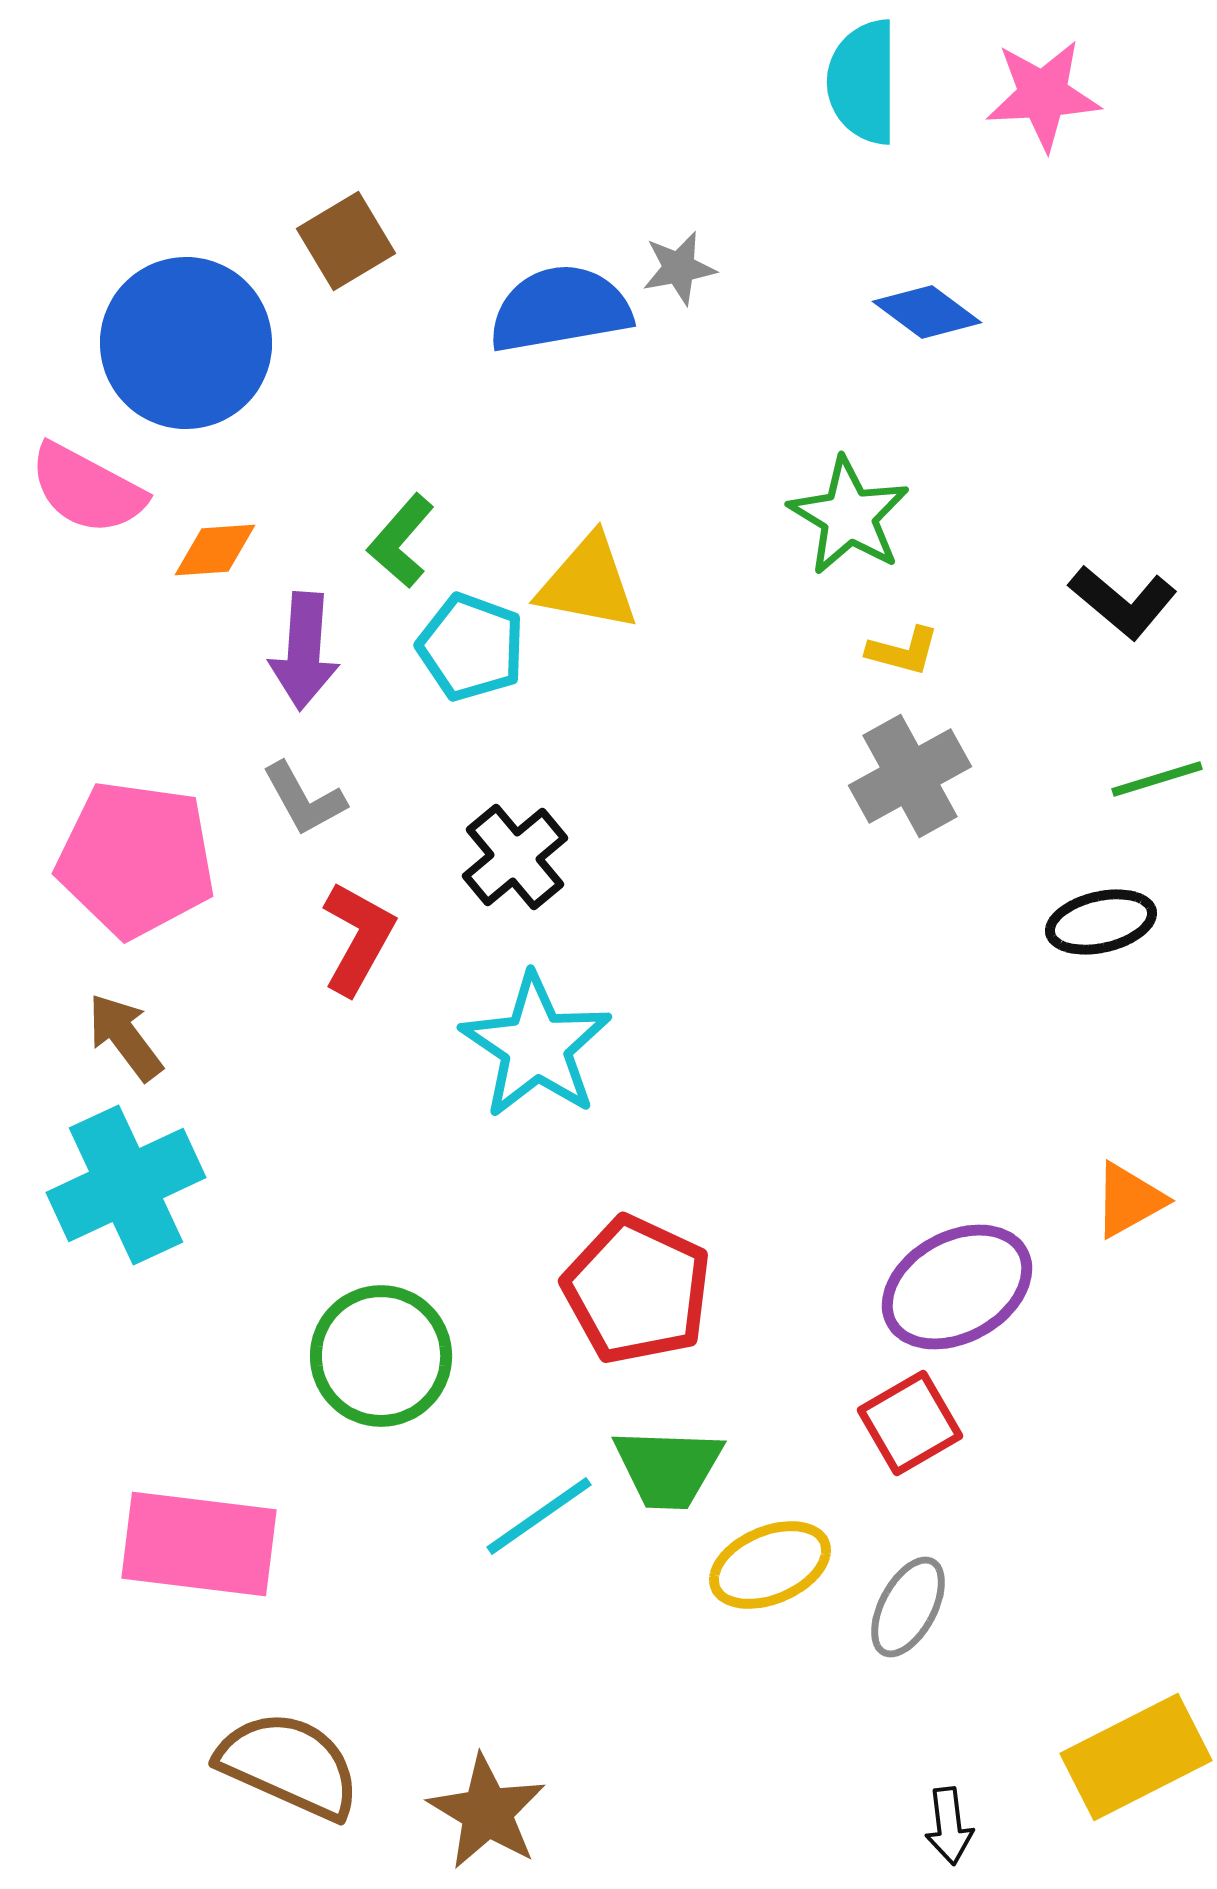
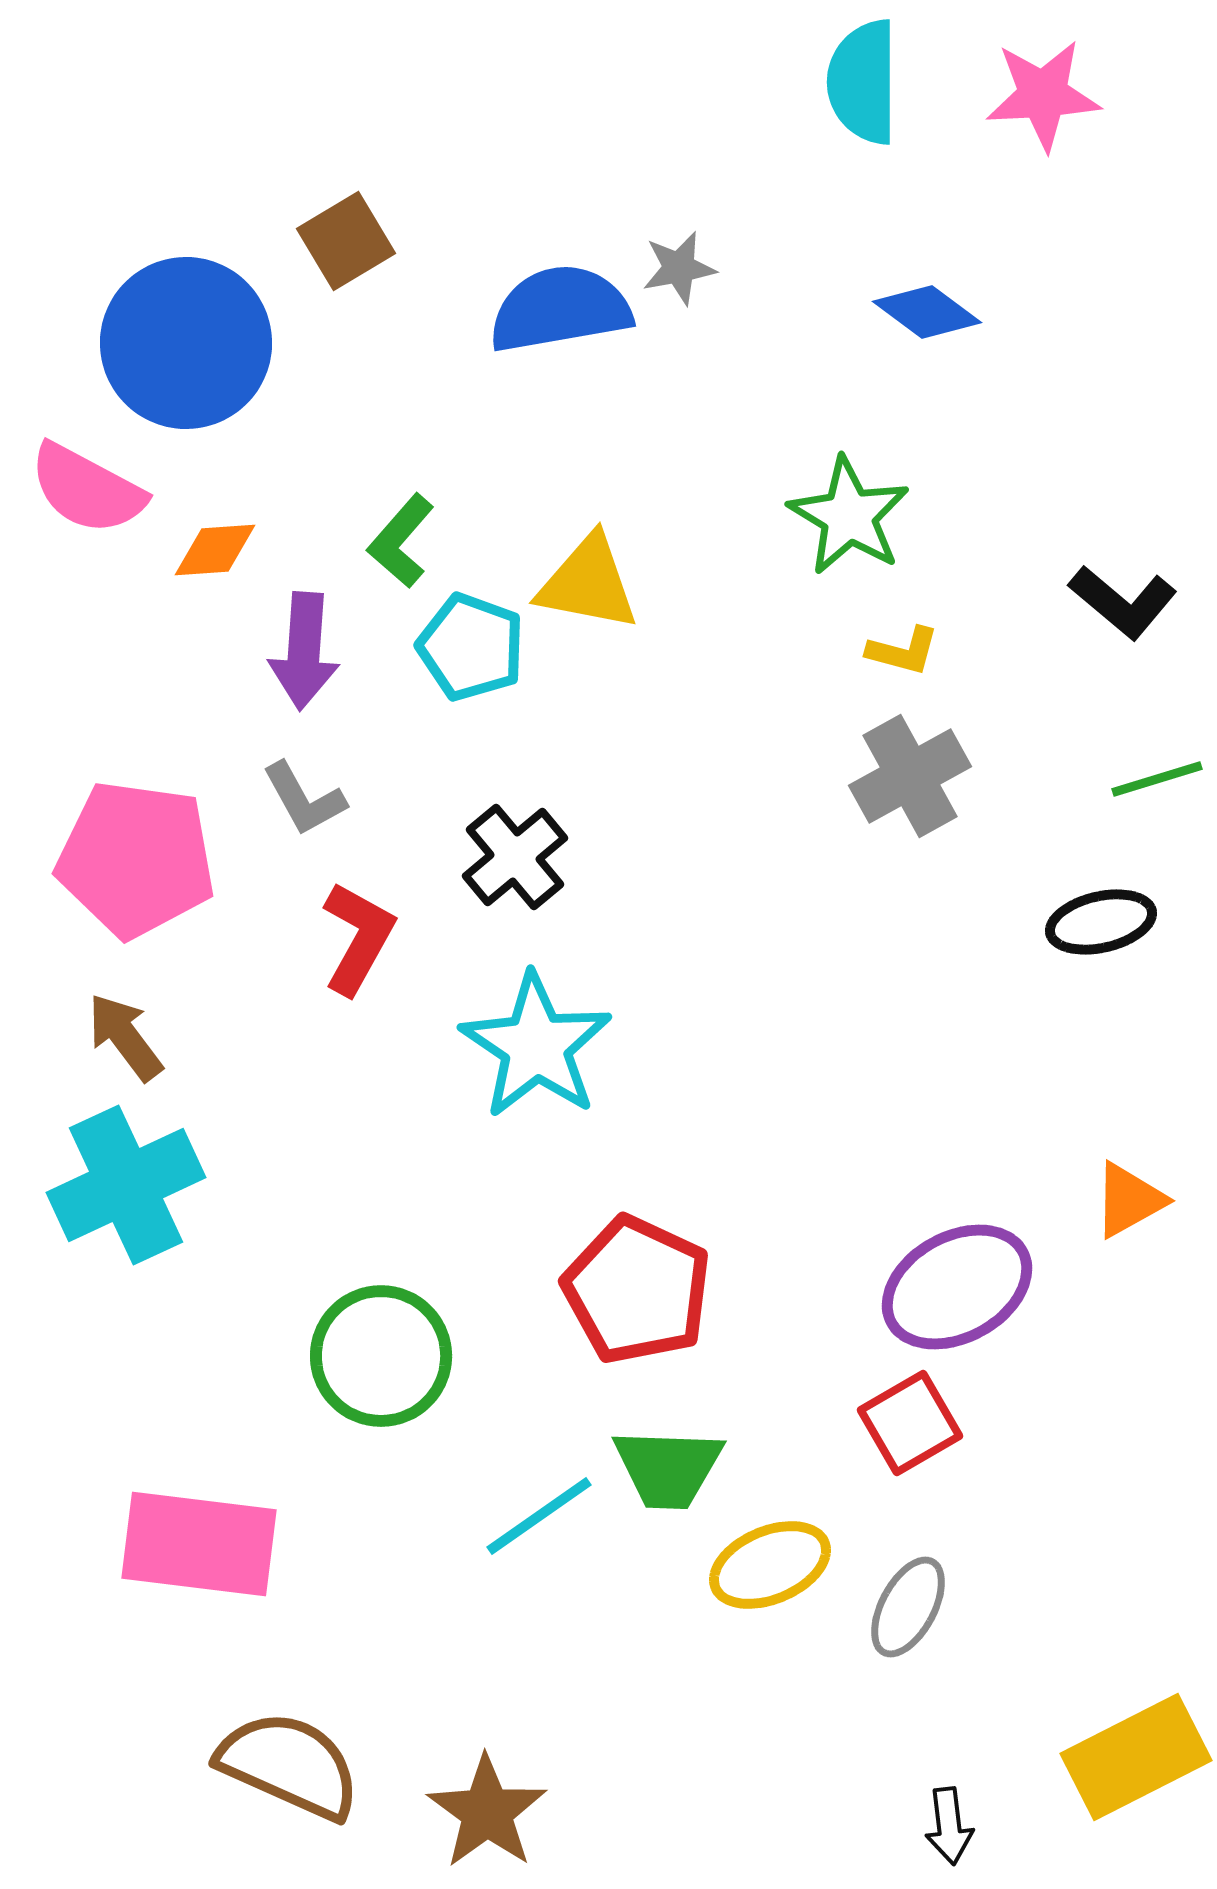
brown star: rotated 5 degrees clockwise
